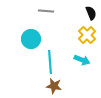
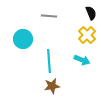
gray line: moved 3 px right, 5 px down
cyan circle: moved 8 px left
cyan line: moved 1 px left, 1 px up
brown star: moved 2 px left; rotated 21 degrees counterclockwise
